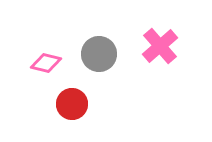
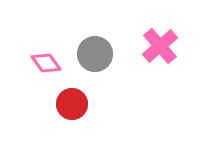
gray circle: moved 4 px left
pink diamond: rotated 40 degrees clockwise
